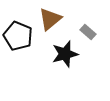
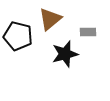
gray rectangle: rotated 42 degrees counterclockwise
black pentagon: rotated 8 degrees counterclockwise
